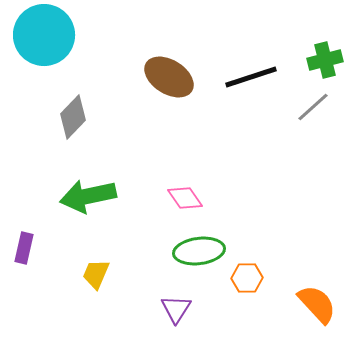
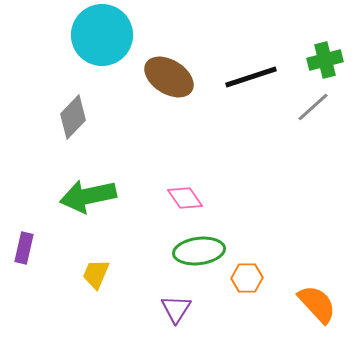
cyan circle: moved 58 px right
